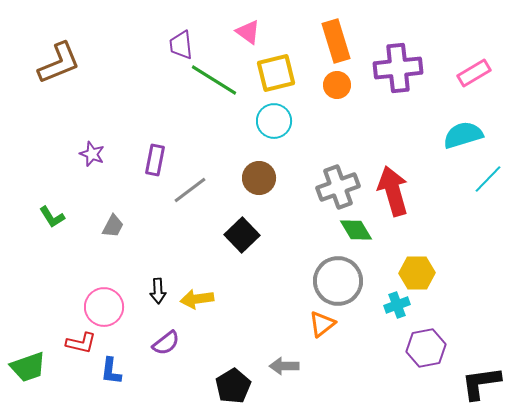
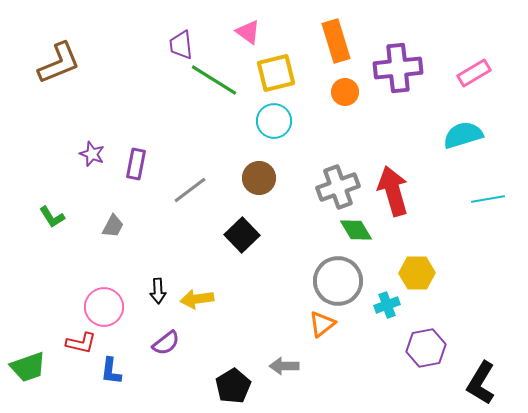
orange circle: moved 8 px right, 7 px down
purple rectangle: moved 19 px left, 4 px down
cyan line: moved 20 px down; rotated 36 degrees clockwise
cyan cross: moved 10 px left
black L-shape: rotated 51 degrees counterclockwise
